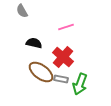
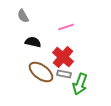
gray semicircle: moved 1 px right, 5 px down
black semicircle: moved 1 px left, 1 px up
gray rectangle: moved 3 px right, 5 px up
